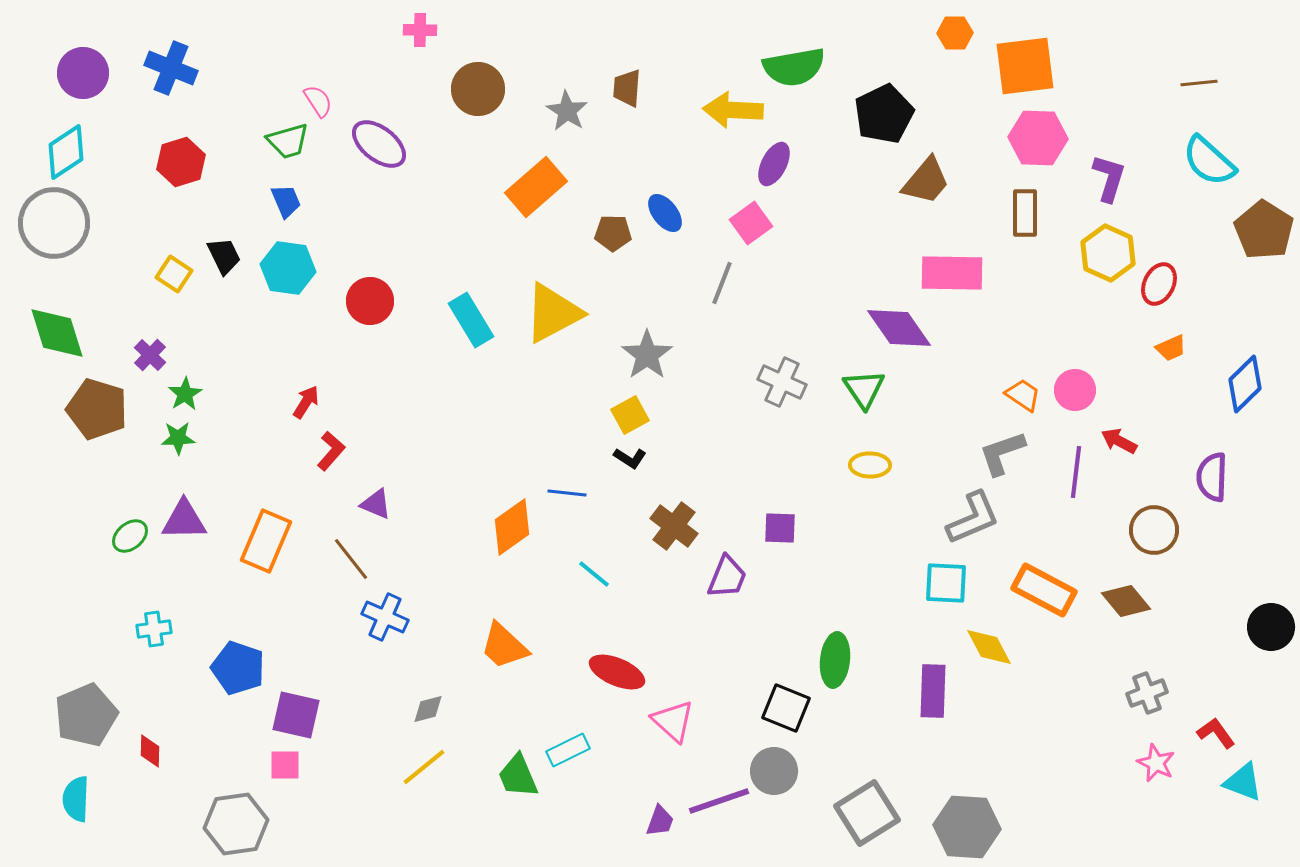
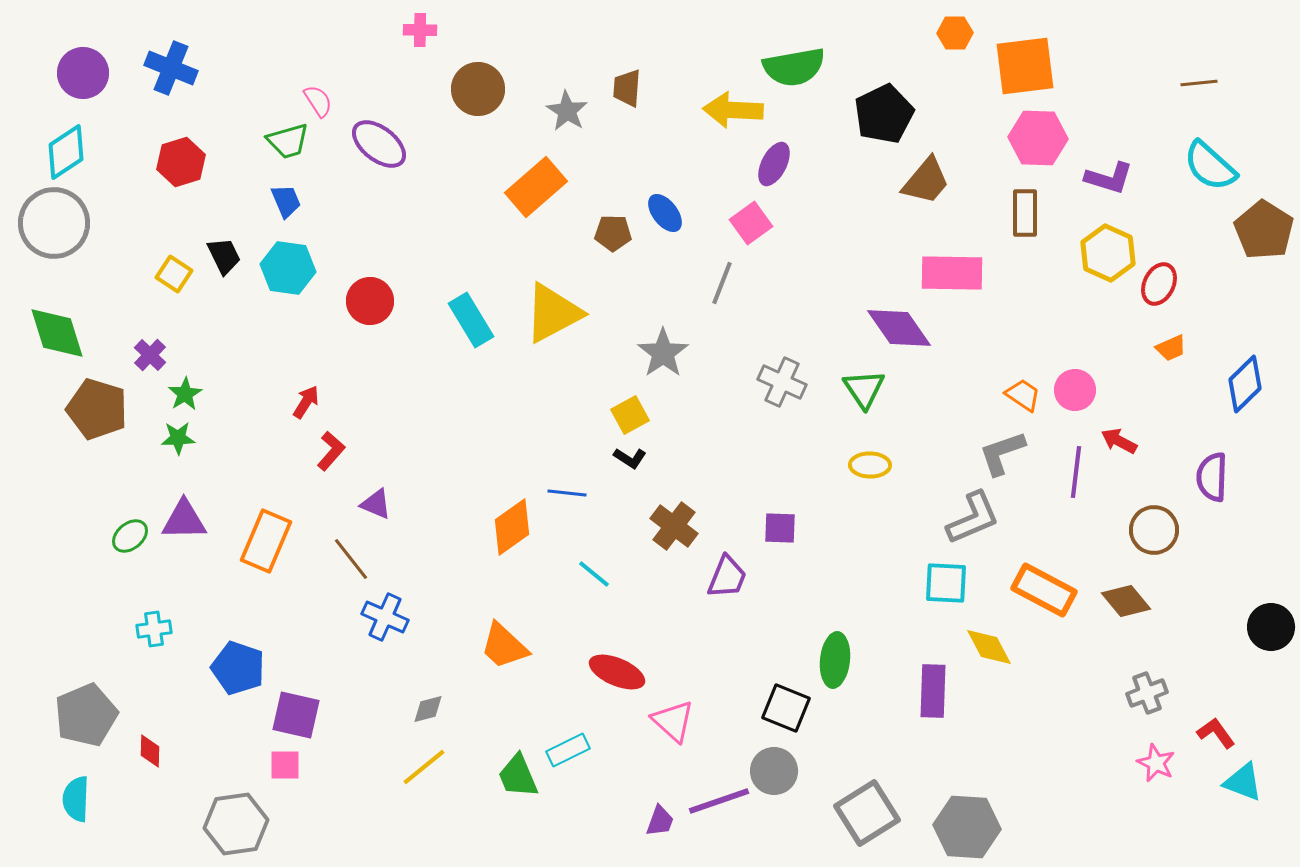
cyan semicircle at (1209, 161): moved 1 px right, 5 px down
purple L-shape at (1109, 178): rotated 90 degrees clockwise
gray star at (647, 355): moved 16 px right, 2 px up
